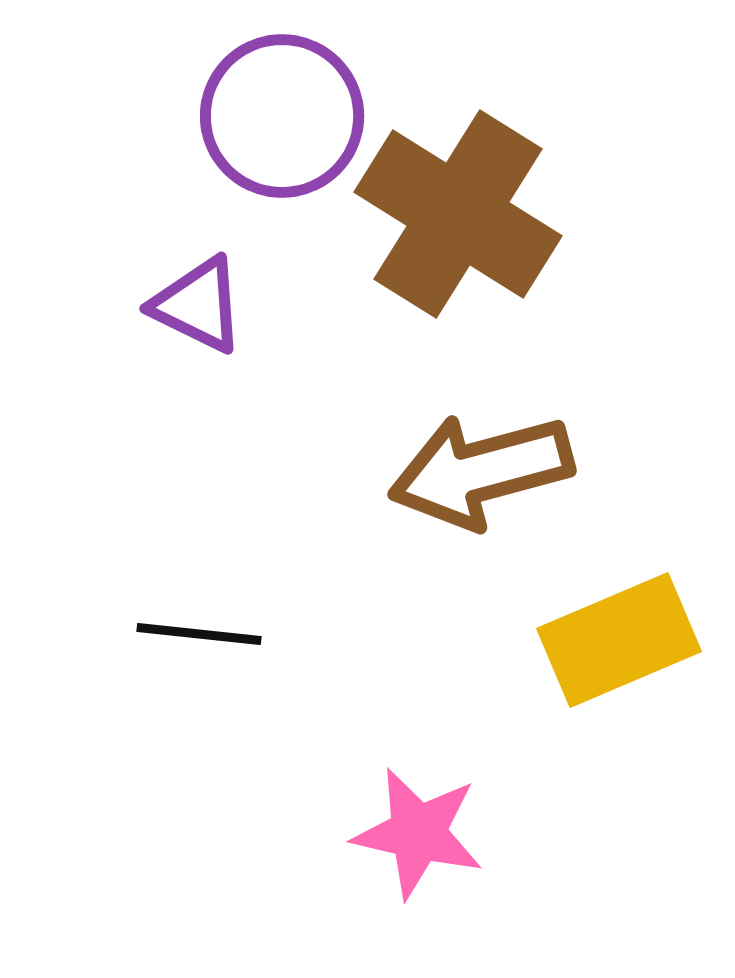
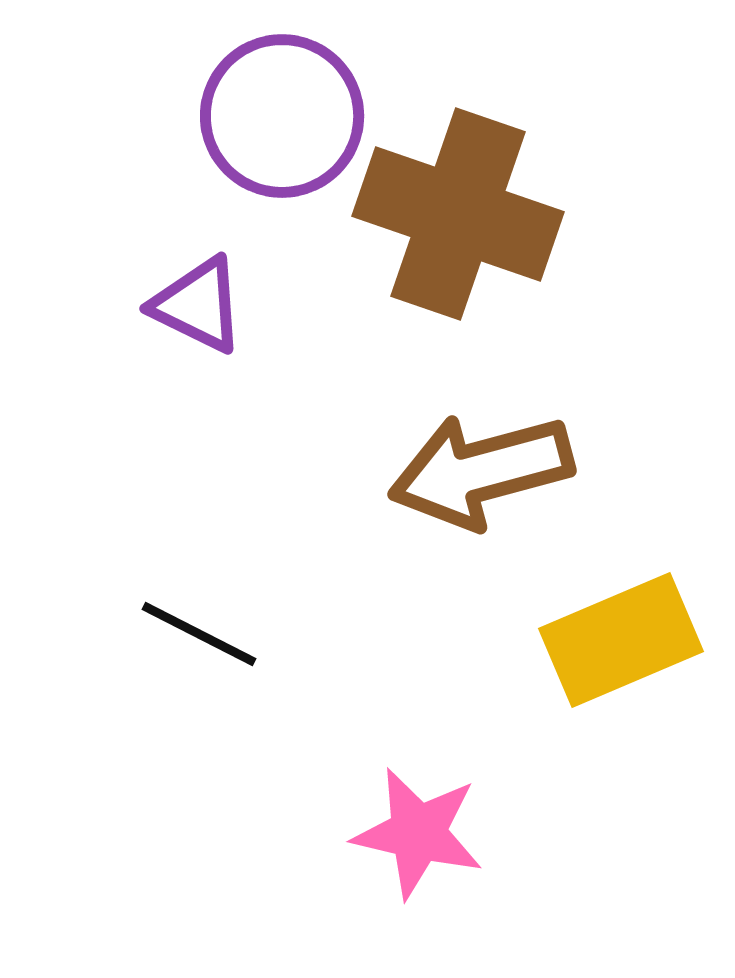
brown cross: rotated 13 degrees counterclockwise
black line: rotated 21 degrees clockwise
yellow rectangle: moved 2 px right
